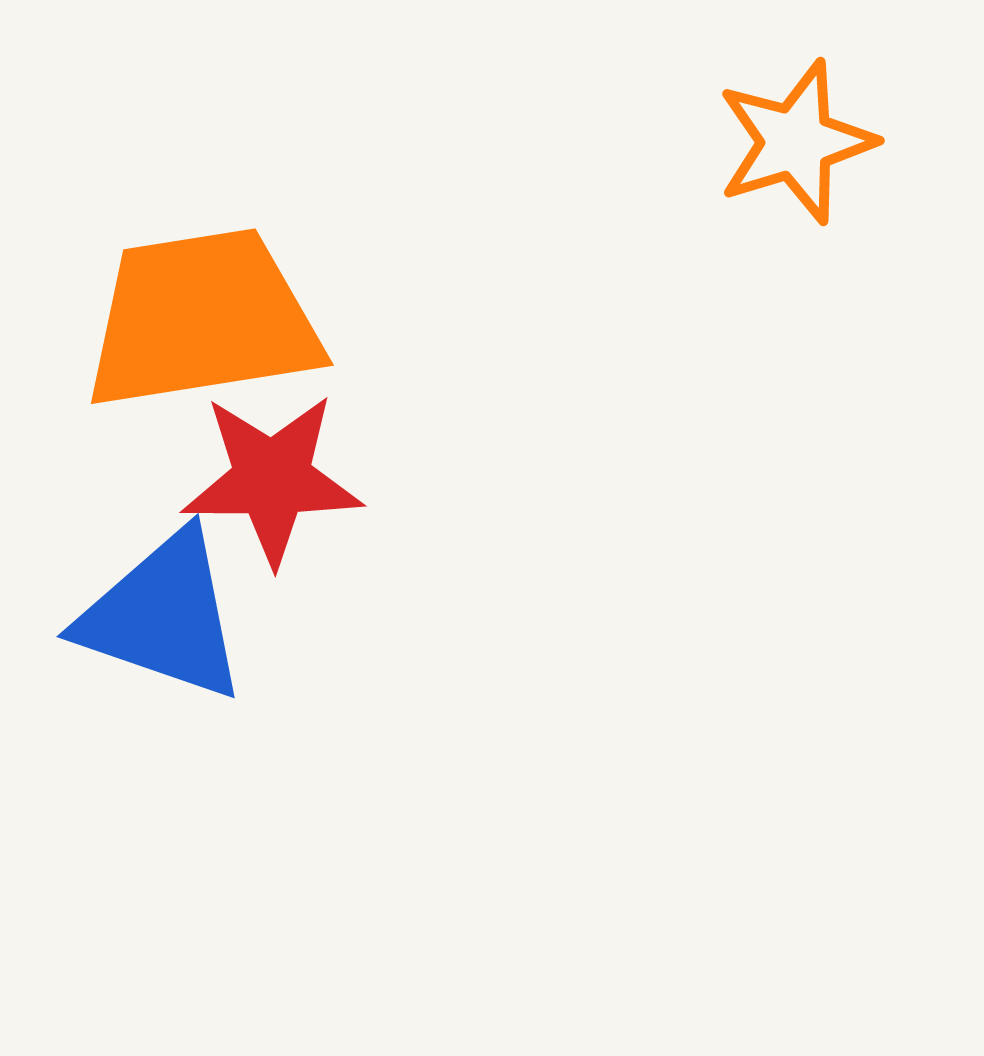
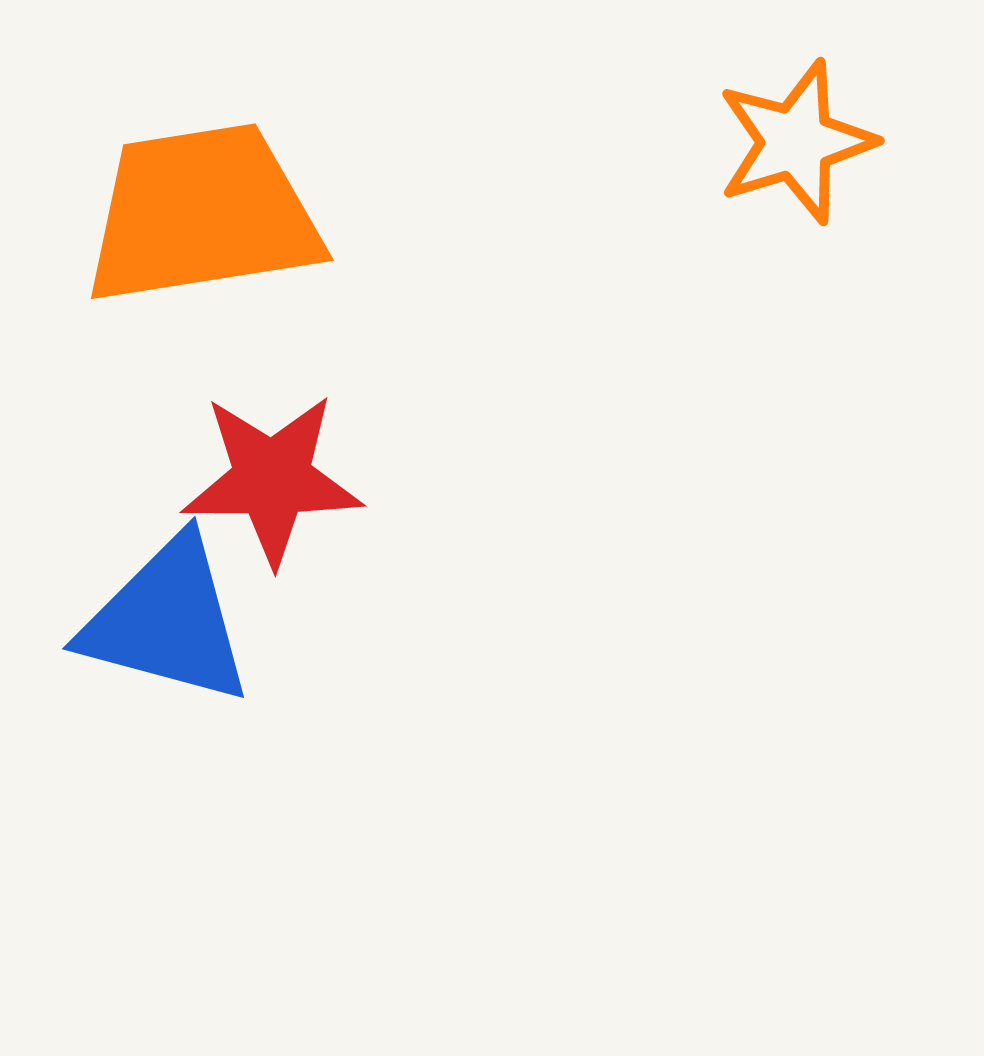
orange trapezoid: moved 105 px up
blue triangle: moved 4 px right, 5 px down; rotated 4 degrees counterclockwise
